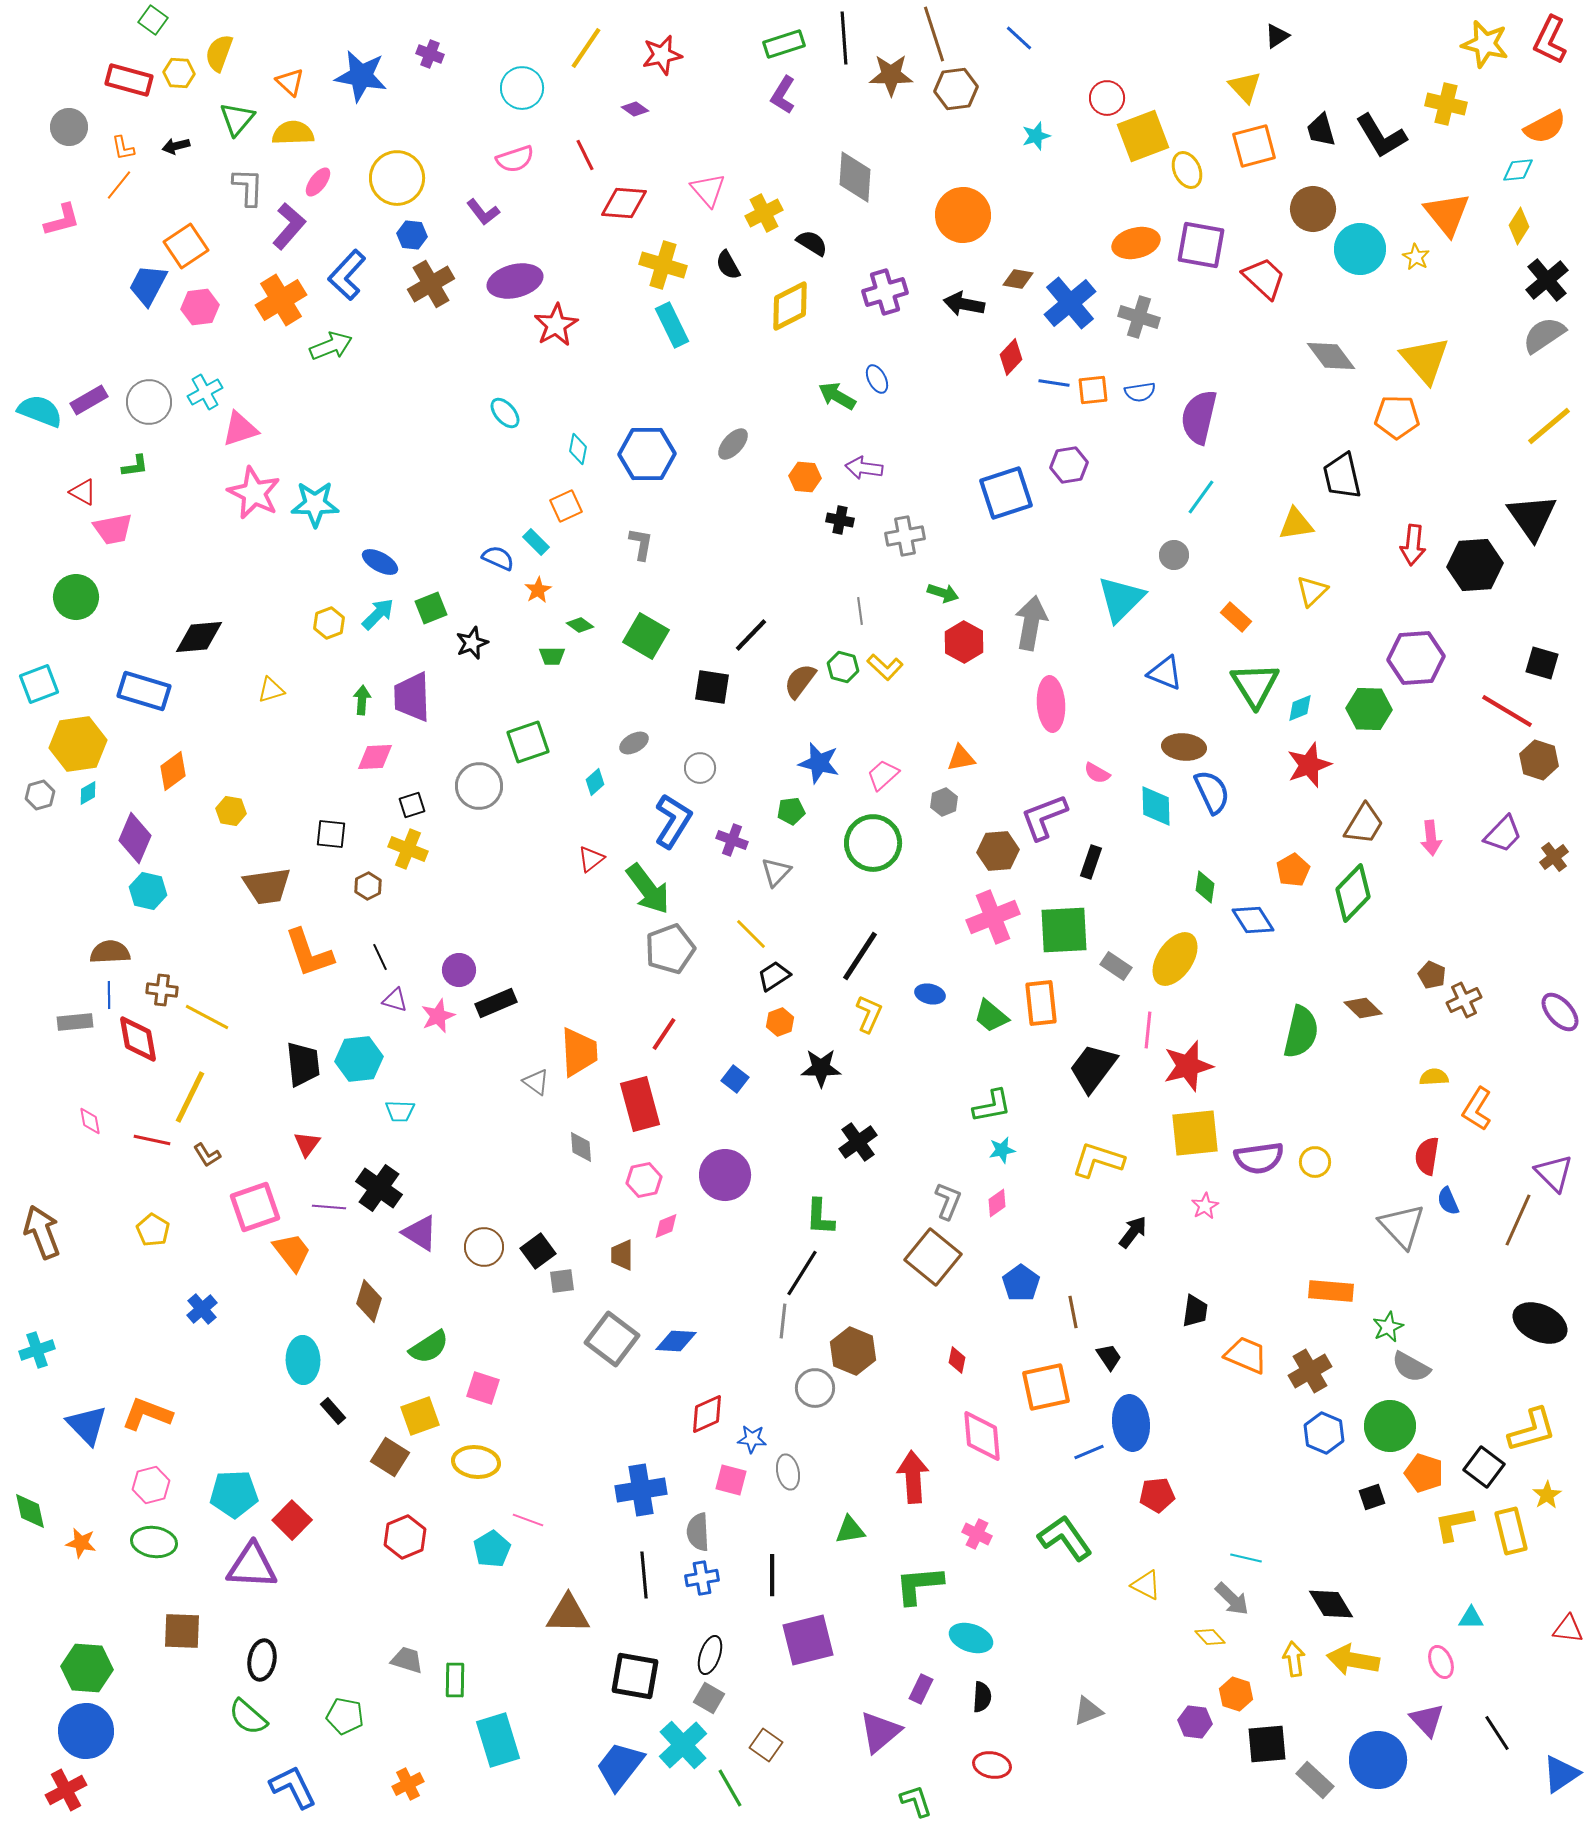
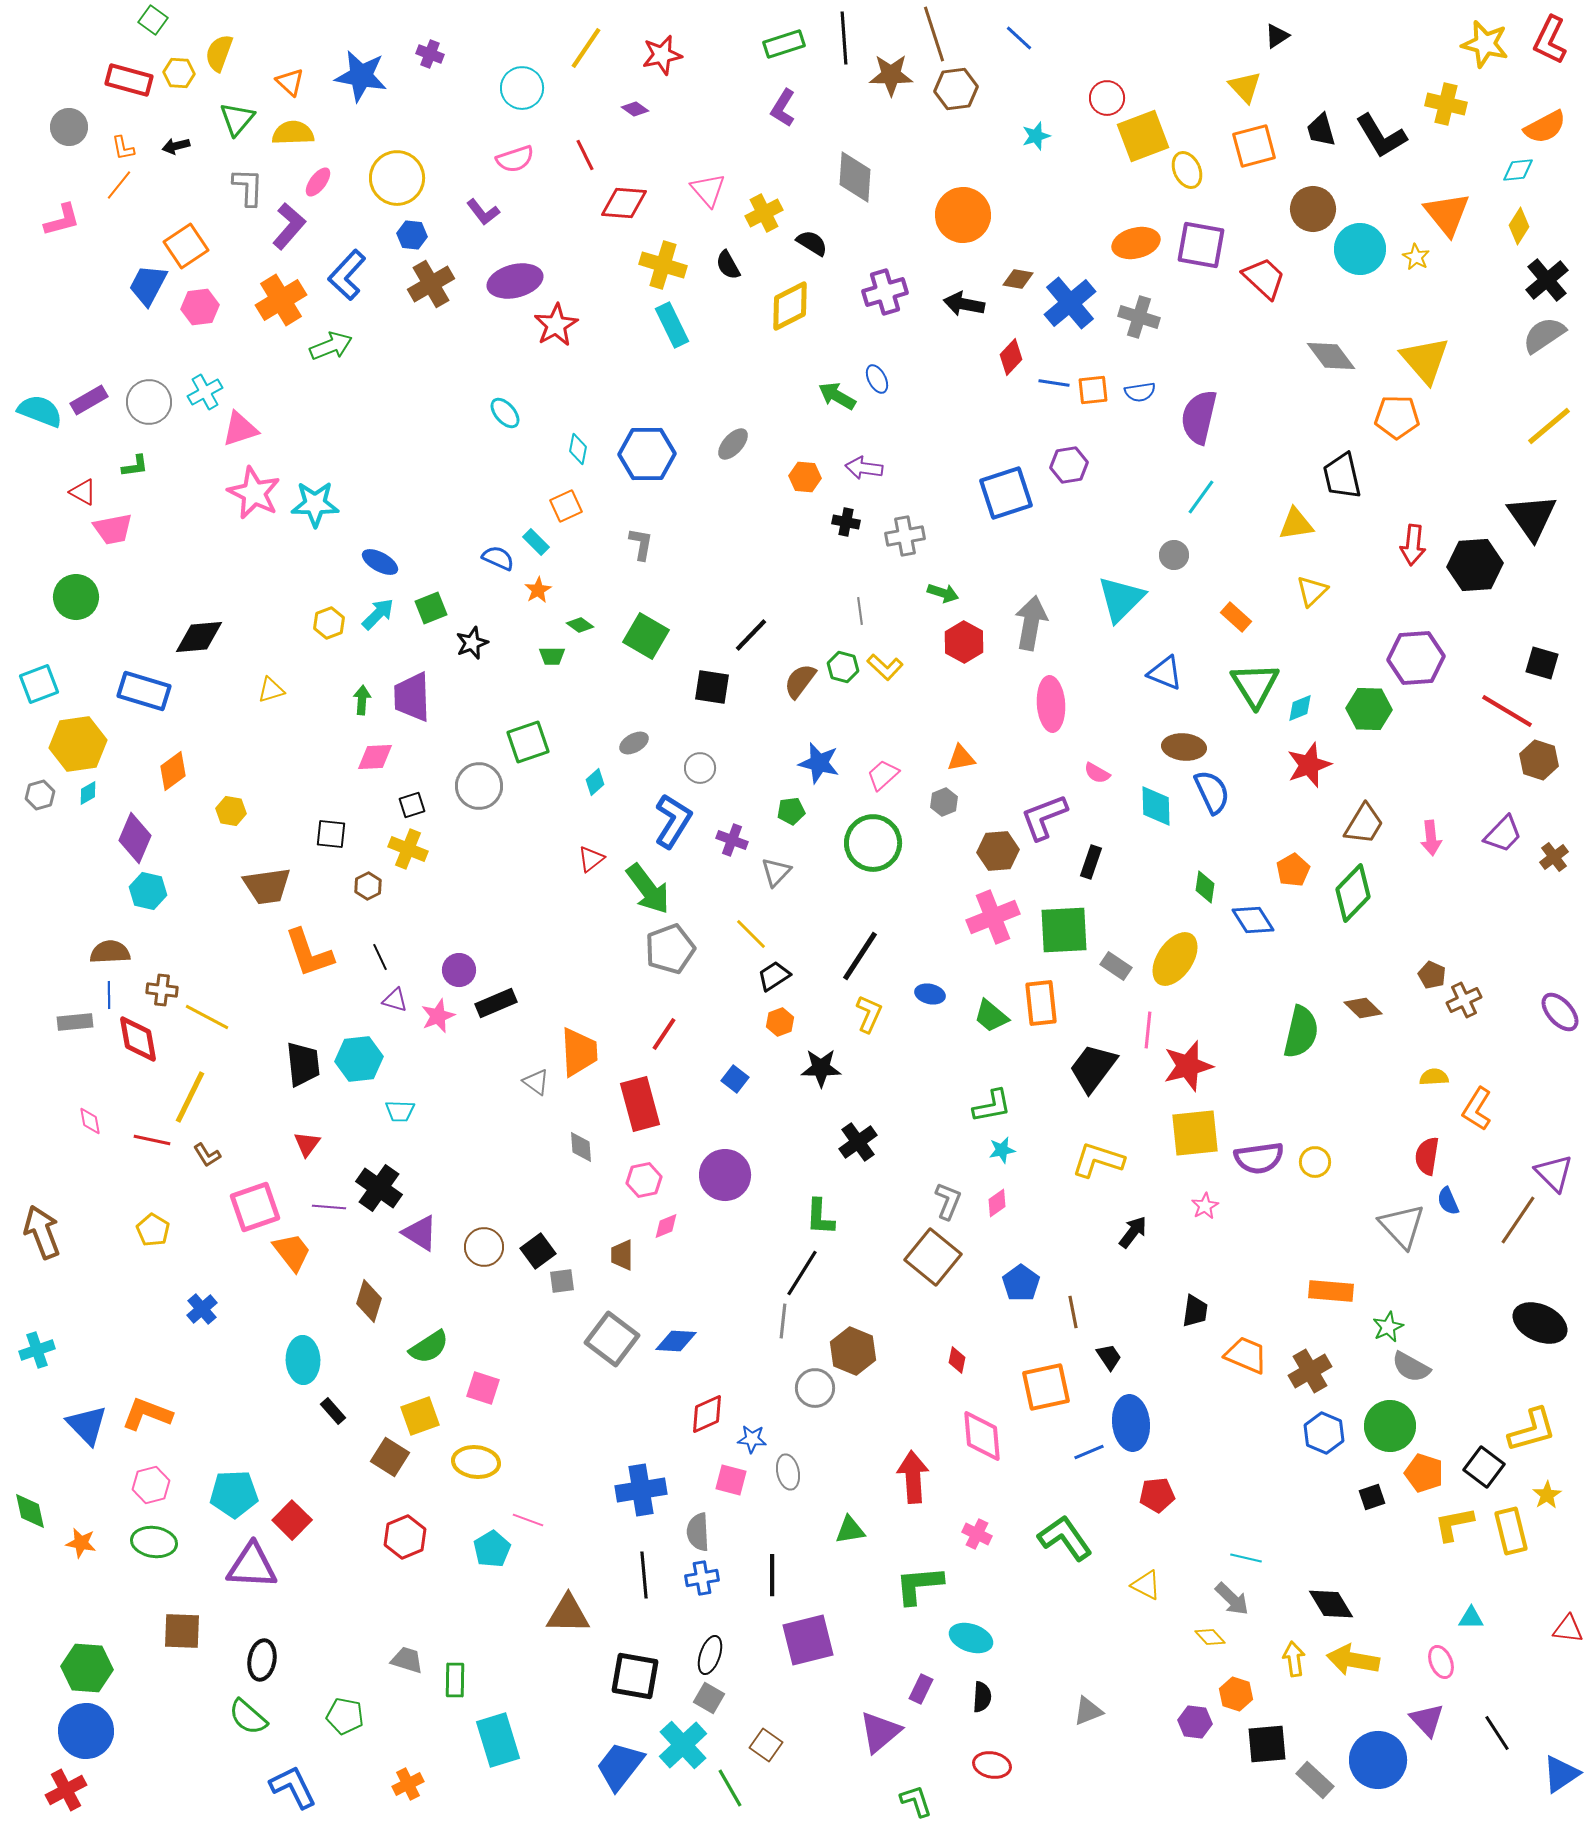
purple L-shape at (783, 95): moved 13 px down
black cross at (840, 520): moved 6 px right, 2 px down
brown line at (1518, 1220): rotated 10 degrees clockwise
